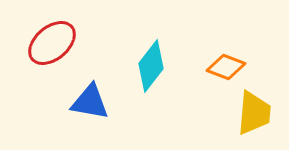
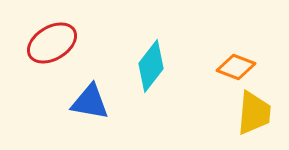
red ellipse: rotated 9 degrees clockwise
orange diamond: moved 10 px right
